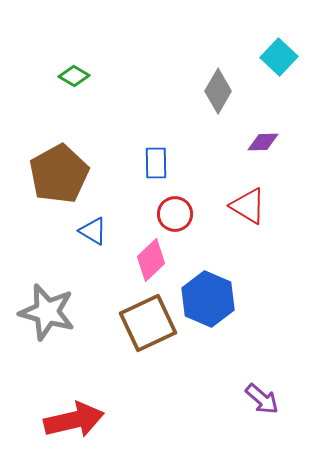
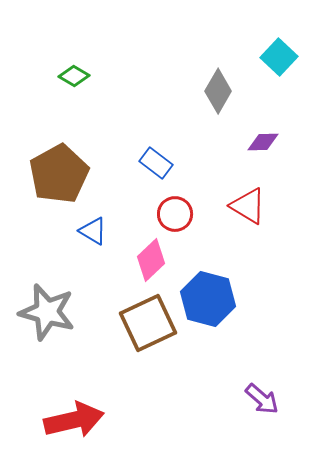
blue rectangle: rotated 52 degrees counterclockwise
blue hexagon: rotated 8 degrees counterclockwise
